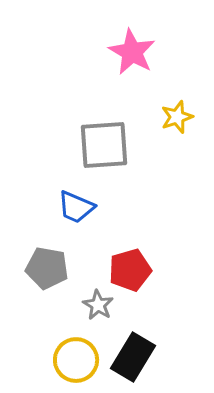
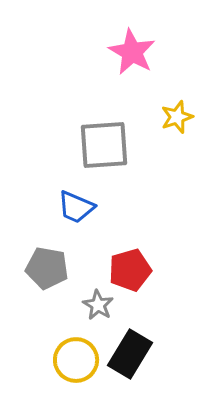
black rectangle: moved 3 px left, 3 px up
